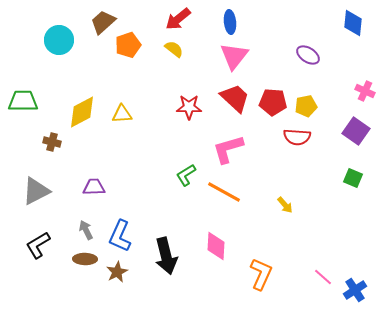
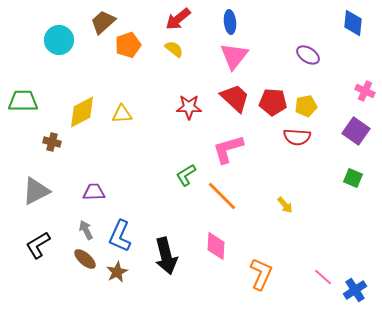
purple trapezoid: moved 5 px down
orange line: moved 2 px left, 4 px down; rotated 16 degrees clockwise
brown ellipse: rotated 40 degrees clockwise
